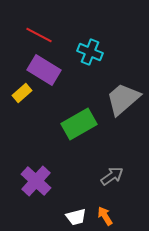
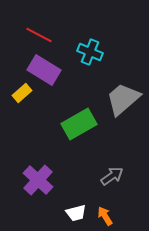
purple cross: moved 2 px right, 1 px up
white trapezoid: moved 4 px up
